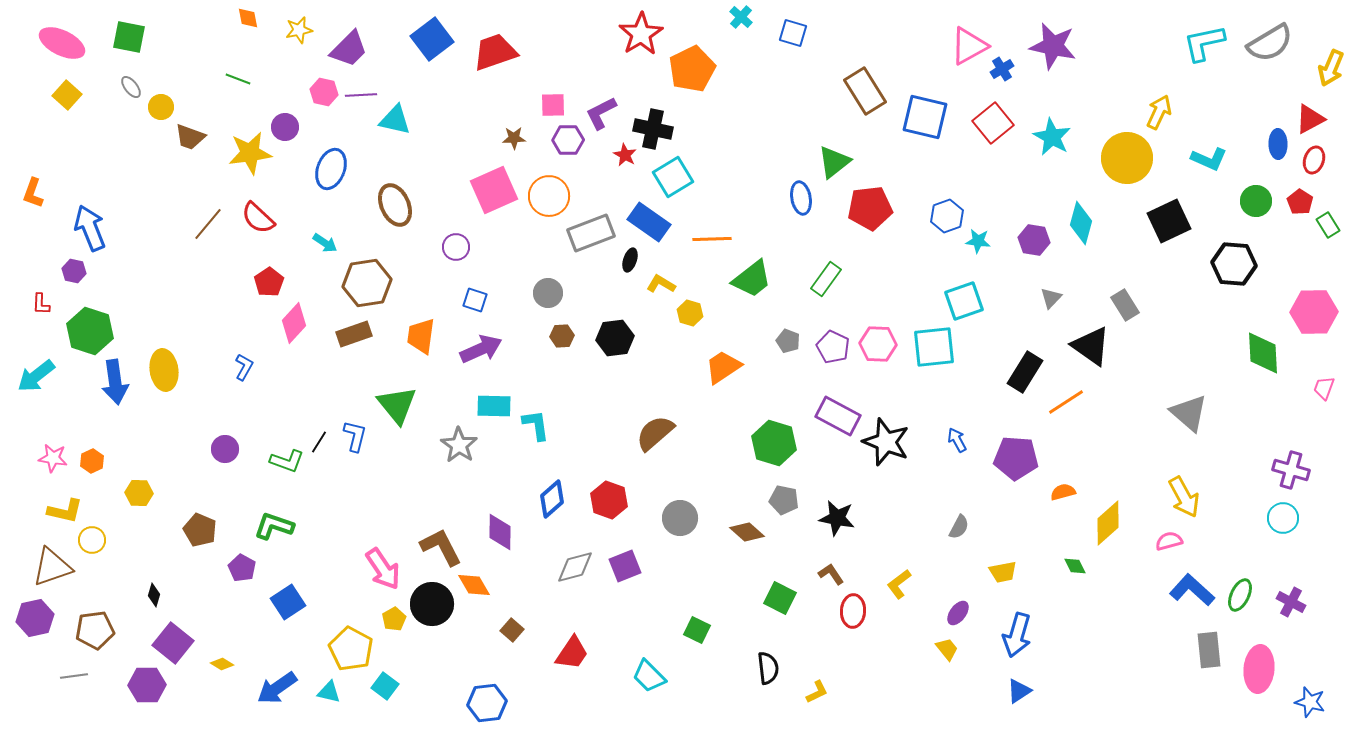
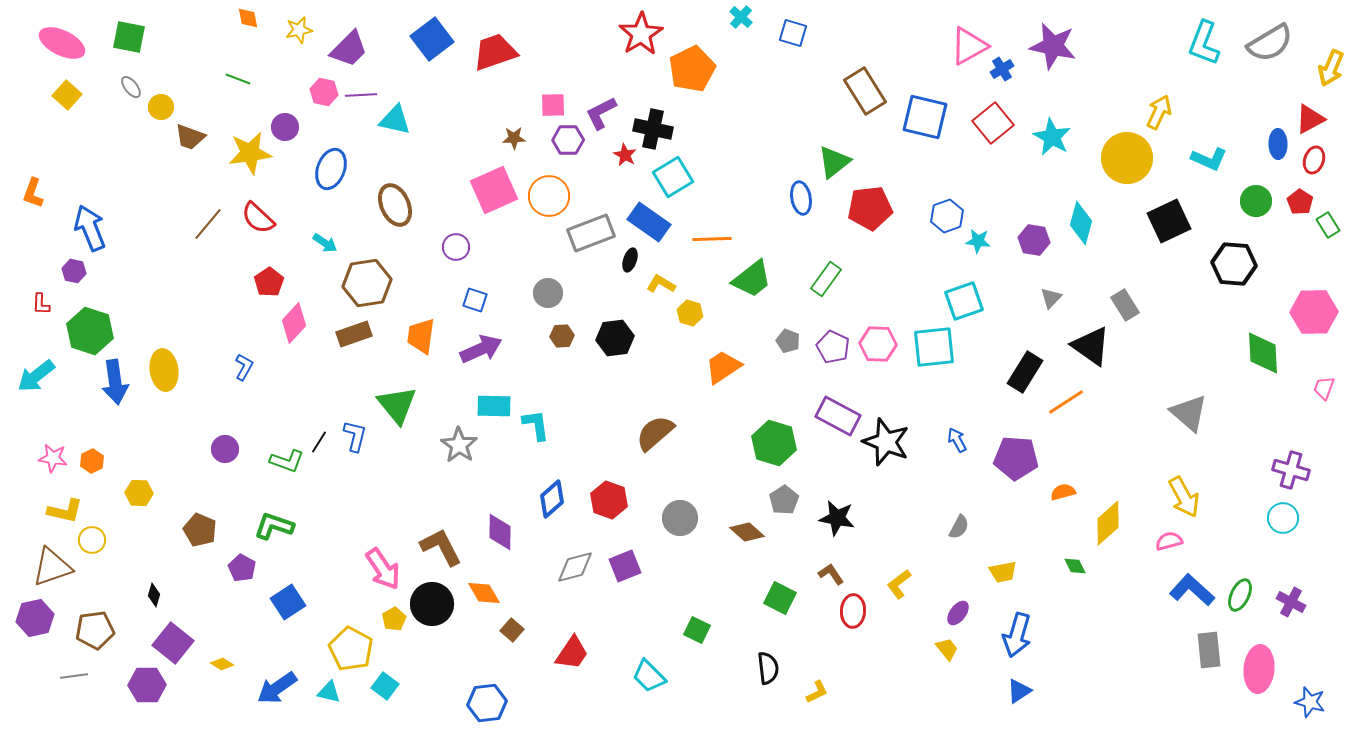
cyan L-shape at (1204, 43): rotated 57 degrees counterclockwise
gray pentagon at (784, 500): rotated 28 degrees clockwise
orange diamond at (474, 585): moved 10 px right, 8 px down
